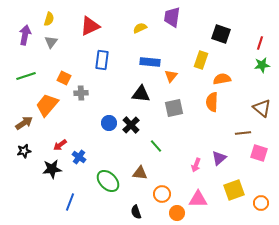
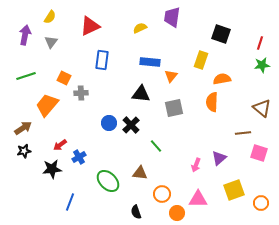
yellow semicircle at (49, 19): moved 1 px right, 2 px up; rotated 16 degrees clockwise
brown arrow at (24, 123): moved 1 px left, 5 px down
blue cross at (79, 157): rotated 24 degrees clockwise
